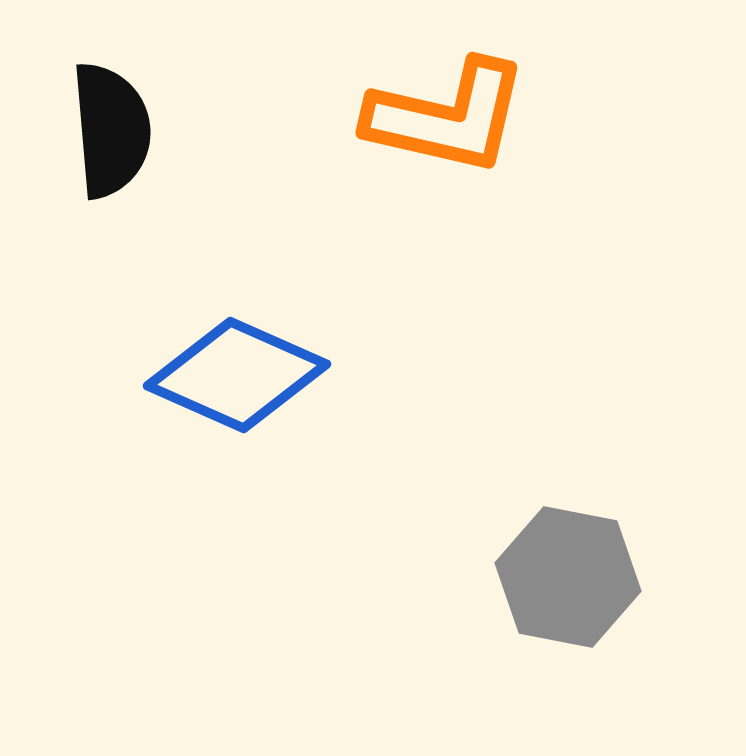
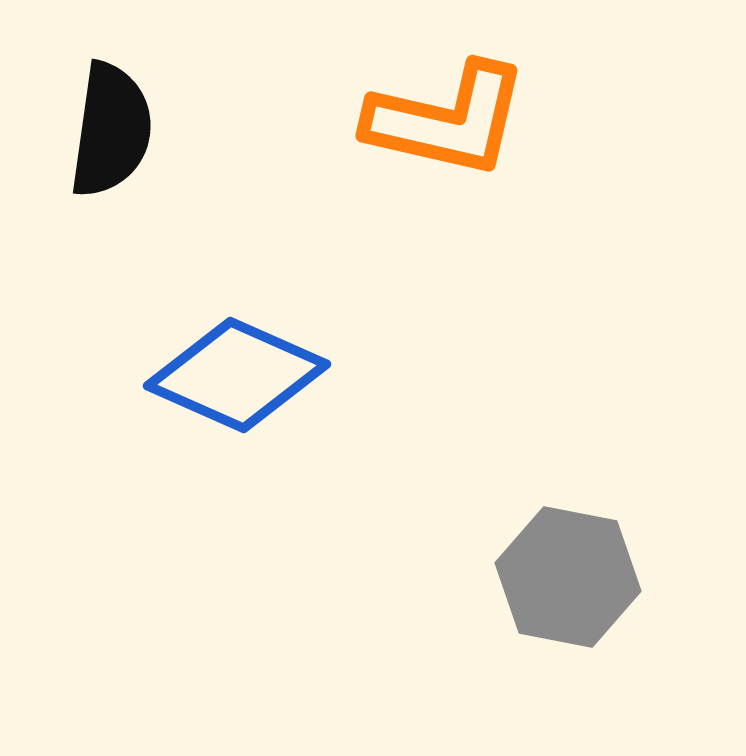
orange L-shape: moved 3 px down
black semicircle: rotated 13 degrees clockwise
